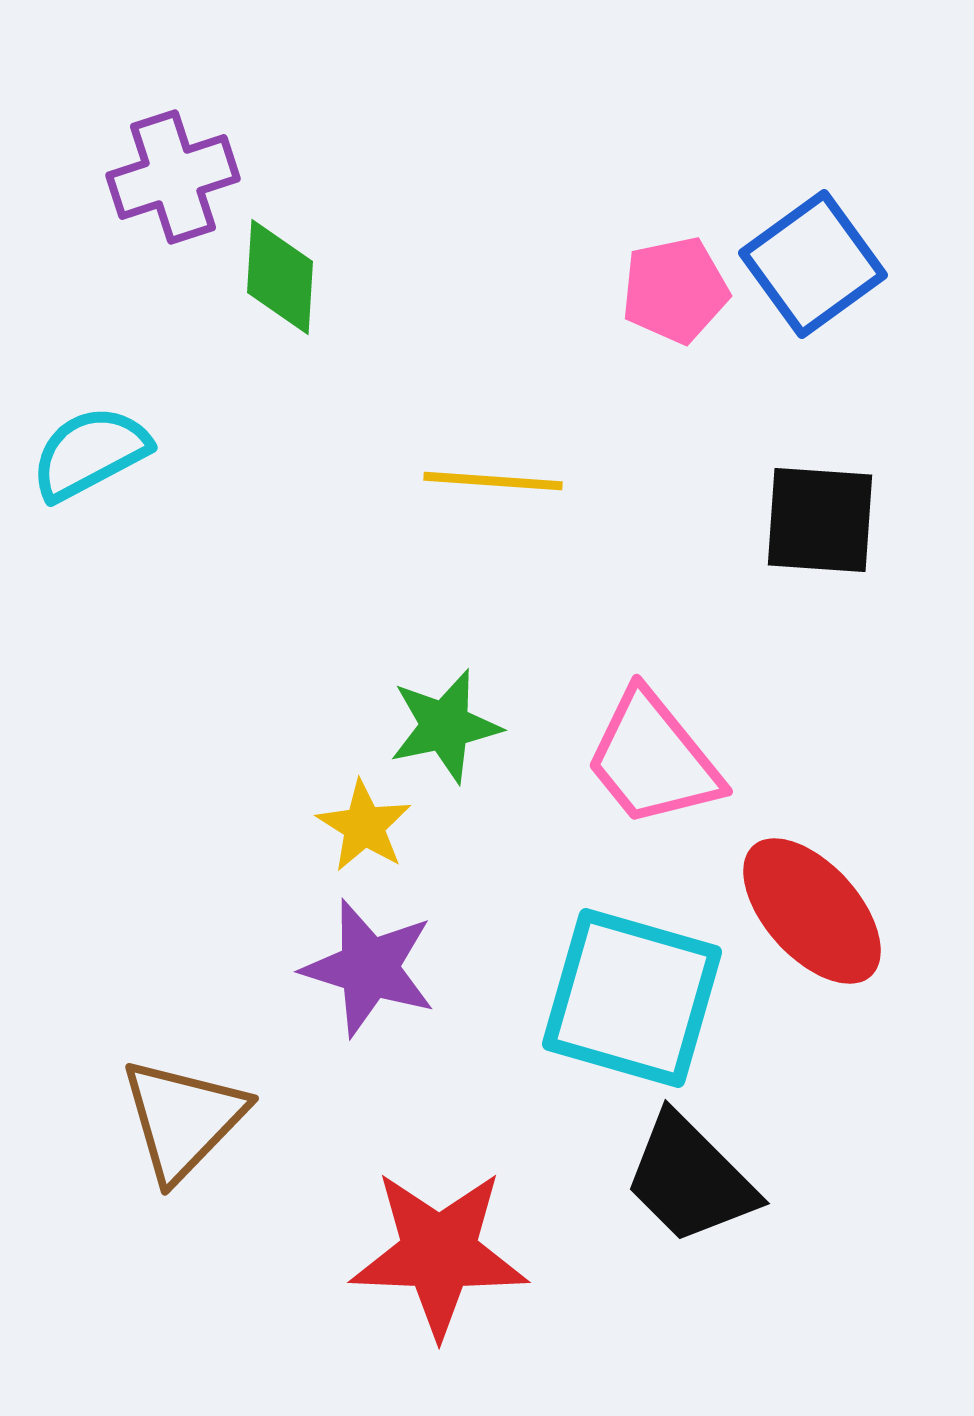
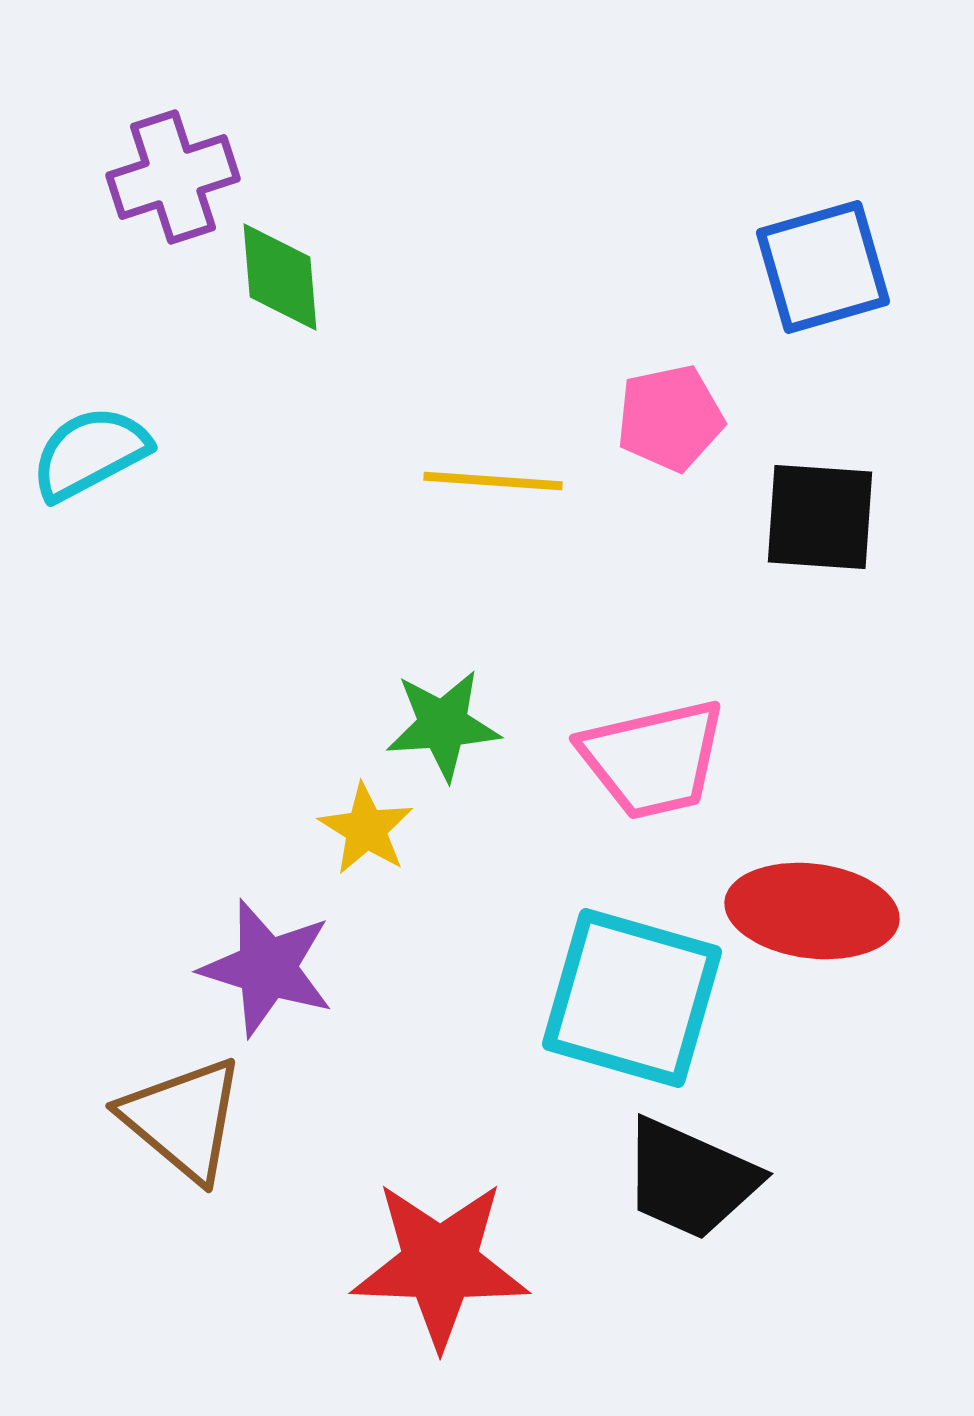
blue square: moved 10 px right, 3 px down; rotated 20 degrees clockwise
green diamond: rotated 8 degrees counterclockwise
pink pentagon: moved 5 px left, 128 px down
black square: moved 3 px up
green star: moved 2 px left, 1 px up; rotated 8 degrees clockwise
pink trapezoid: rotated 64 degrees counterclockwise
yellow star: moved 2 px right, 3 px down
red ellipse: rotated 41 degrees counterclockwise
purple star: moved 102 px left
brown triangle: rotated 34 degrees counterclockwise
black trapezoid: rotated 21 degrees counterclockwise
red star: moved 1 px right, 11 px down
